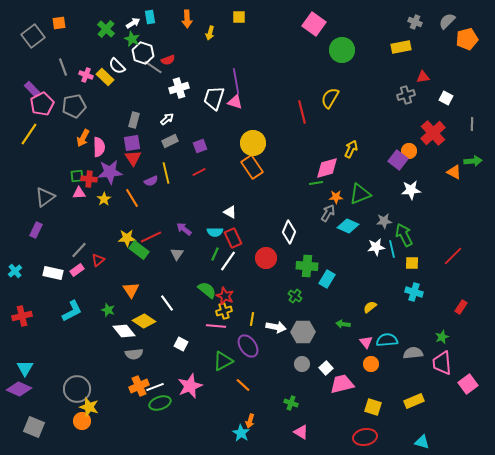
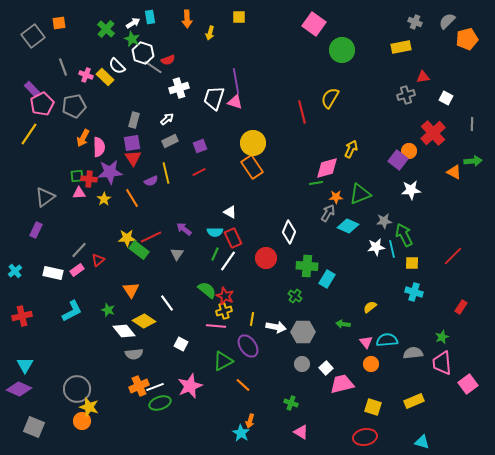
cyan triangle at (25, 368): moved 3 px up
